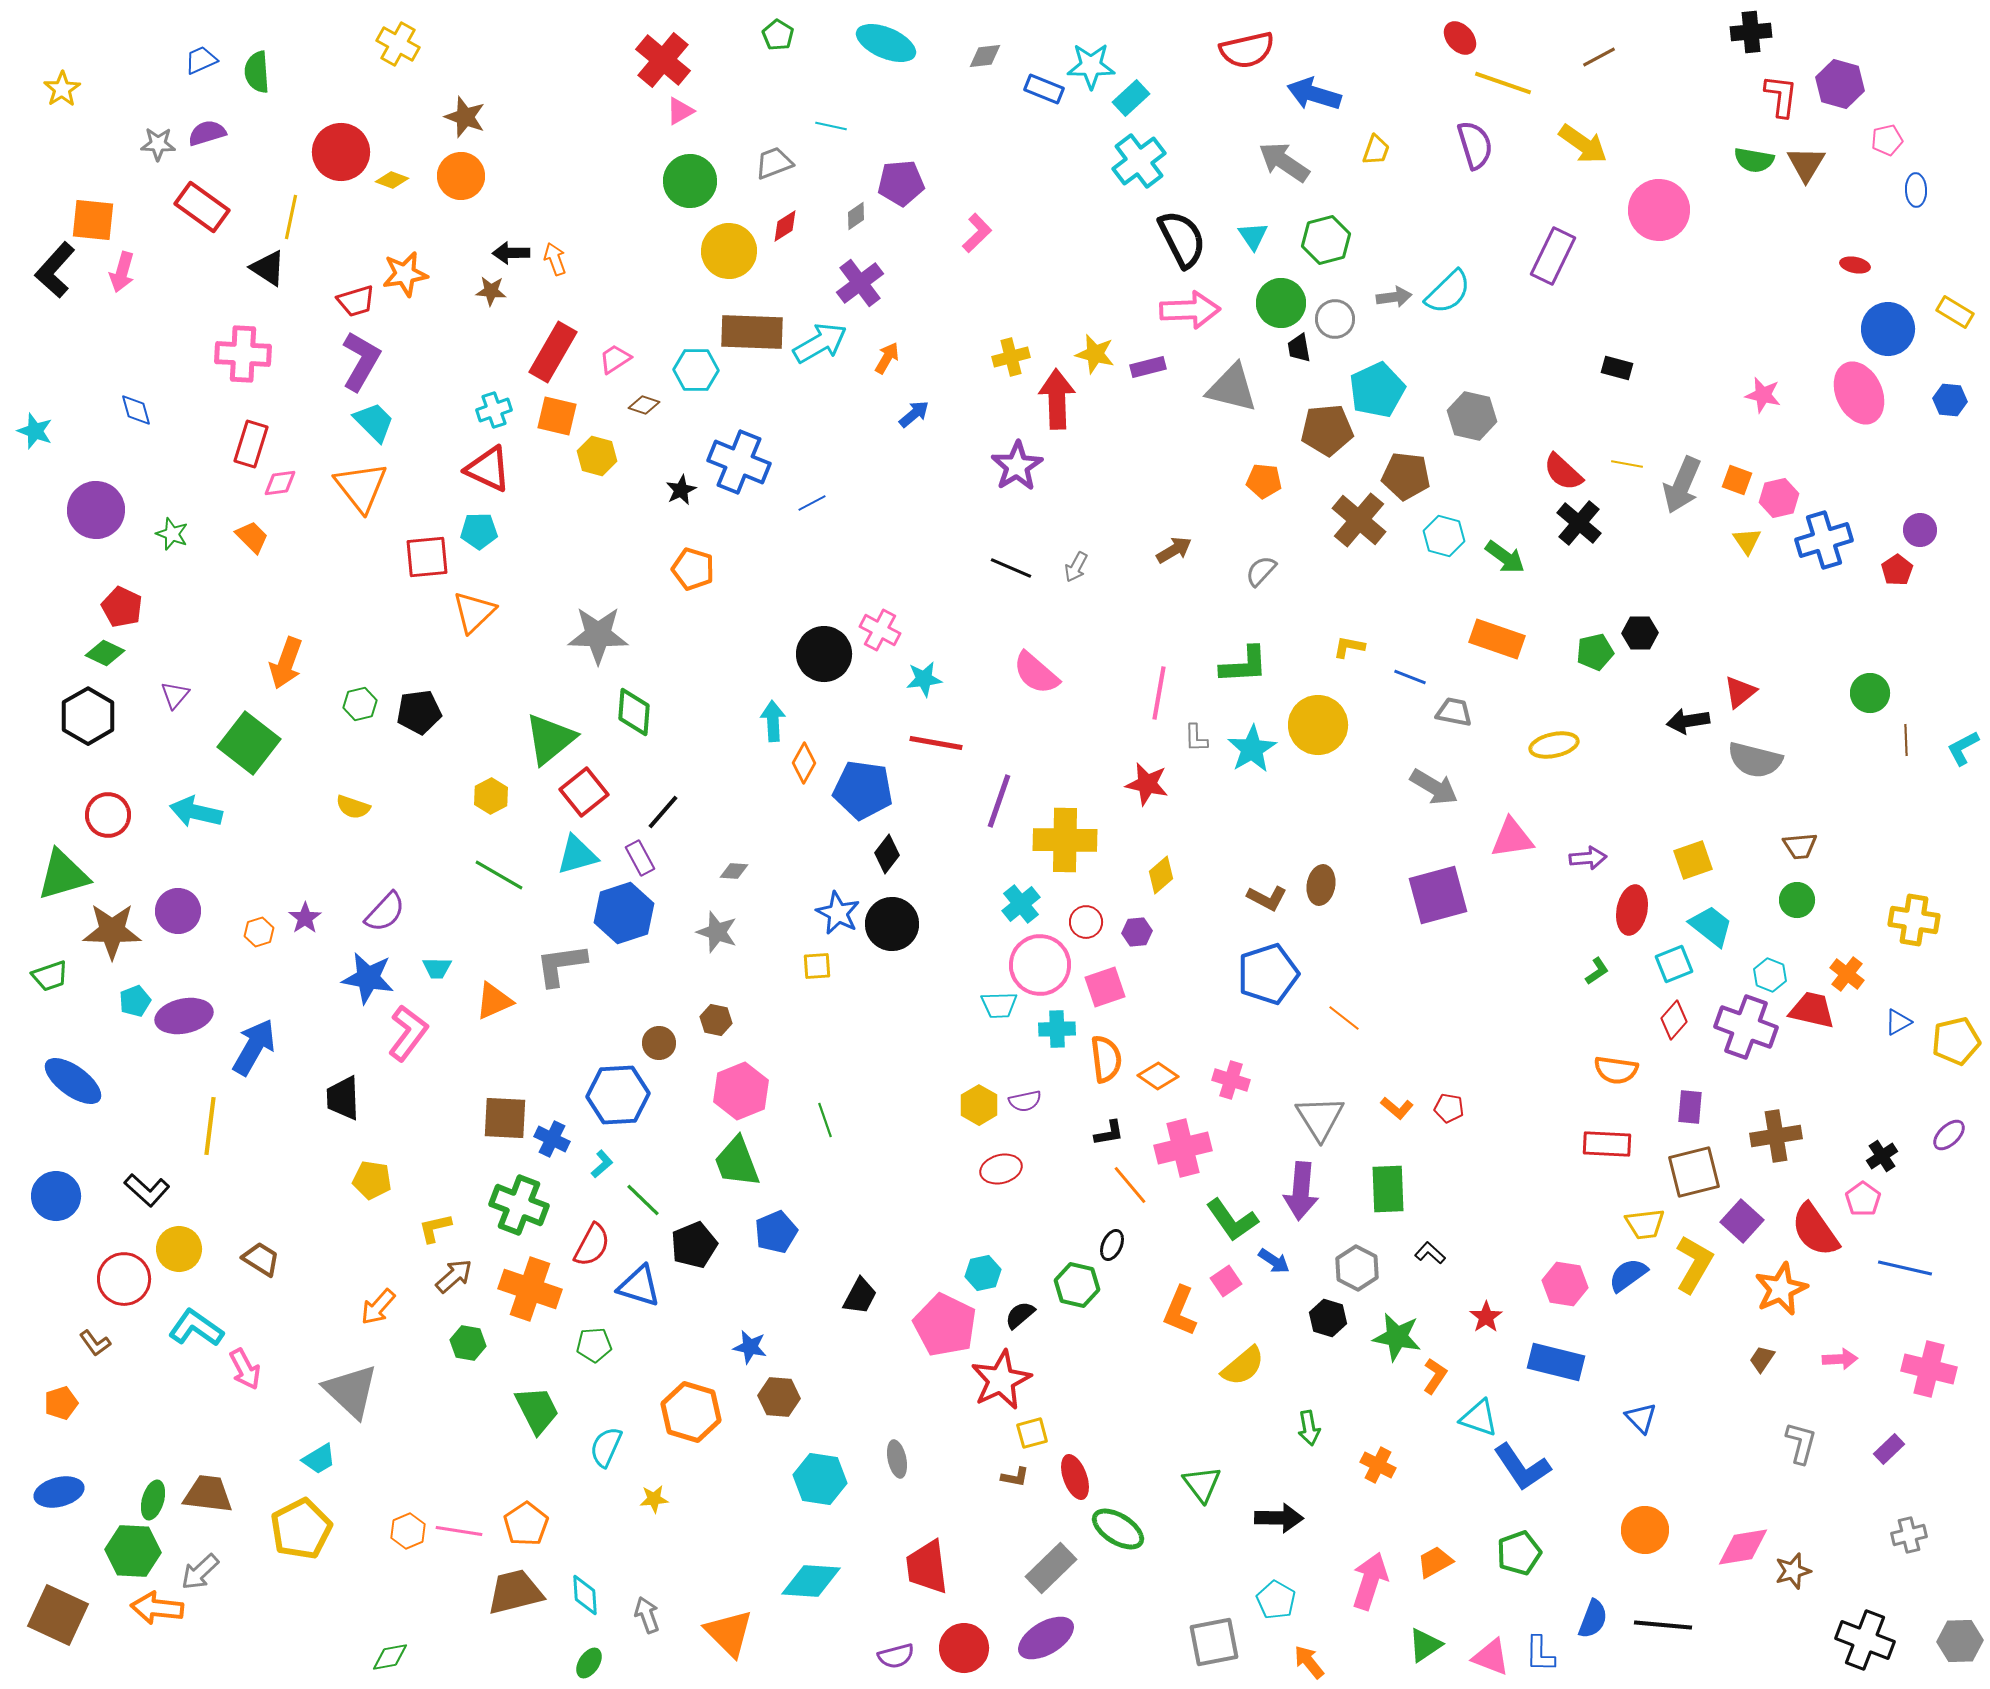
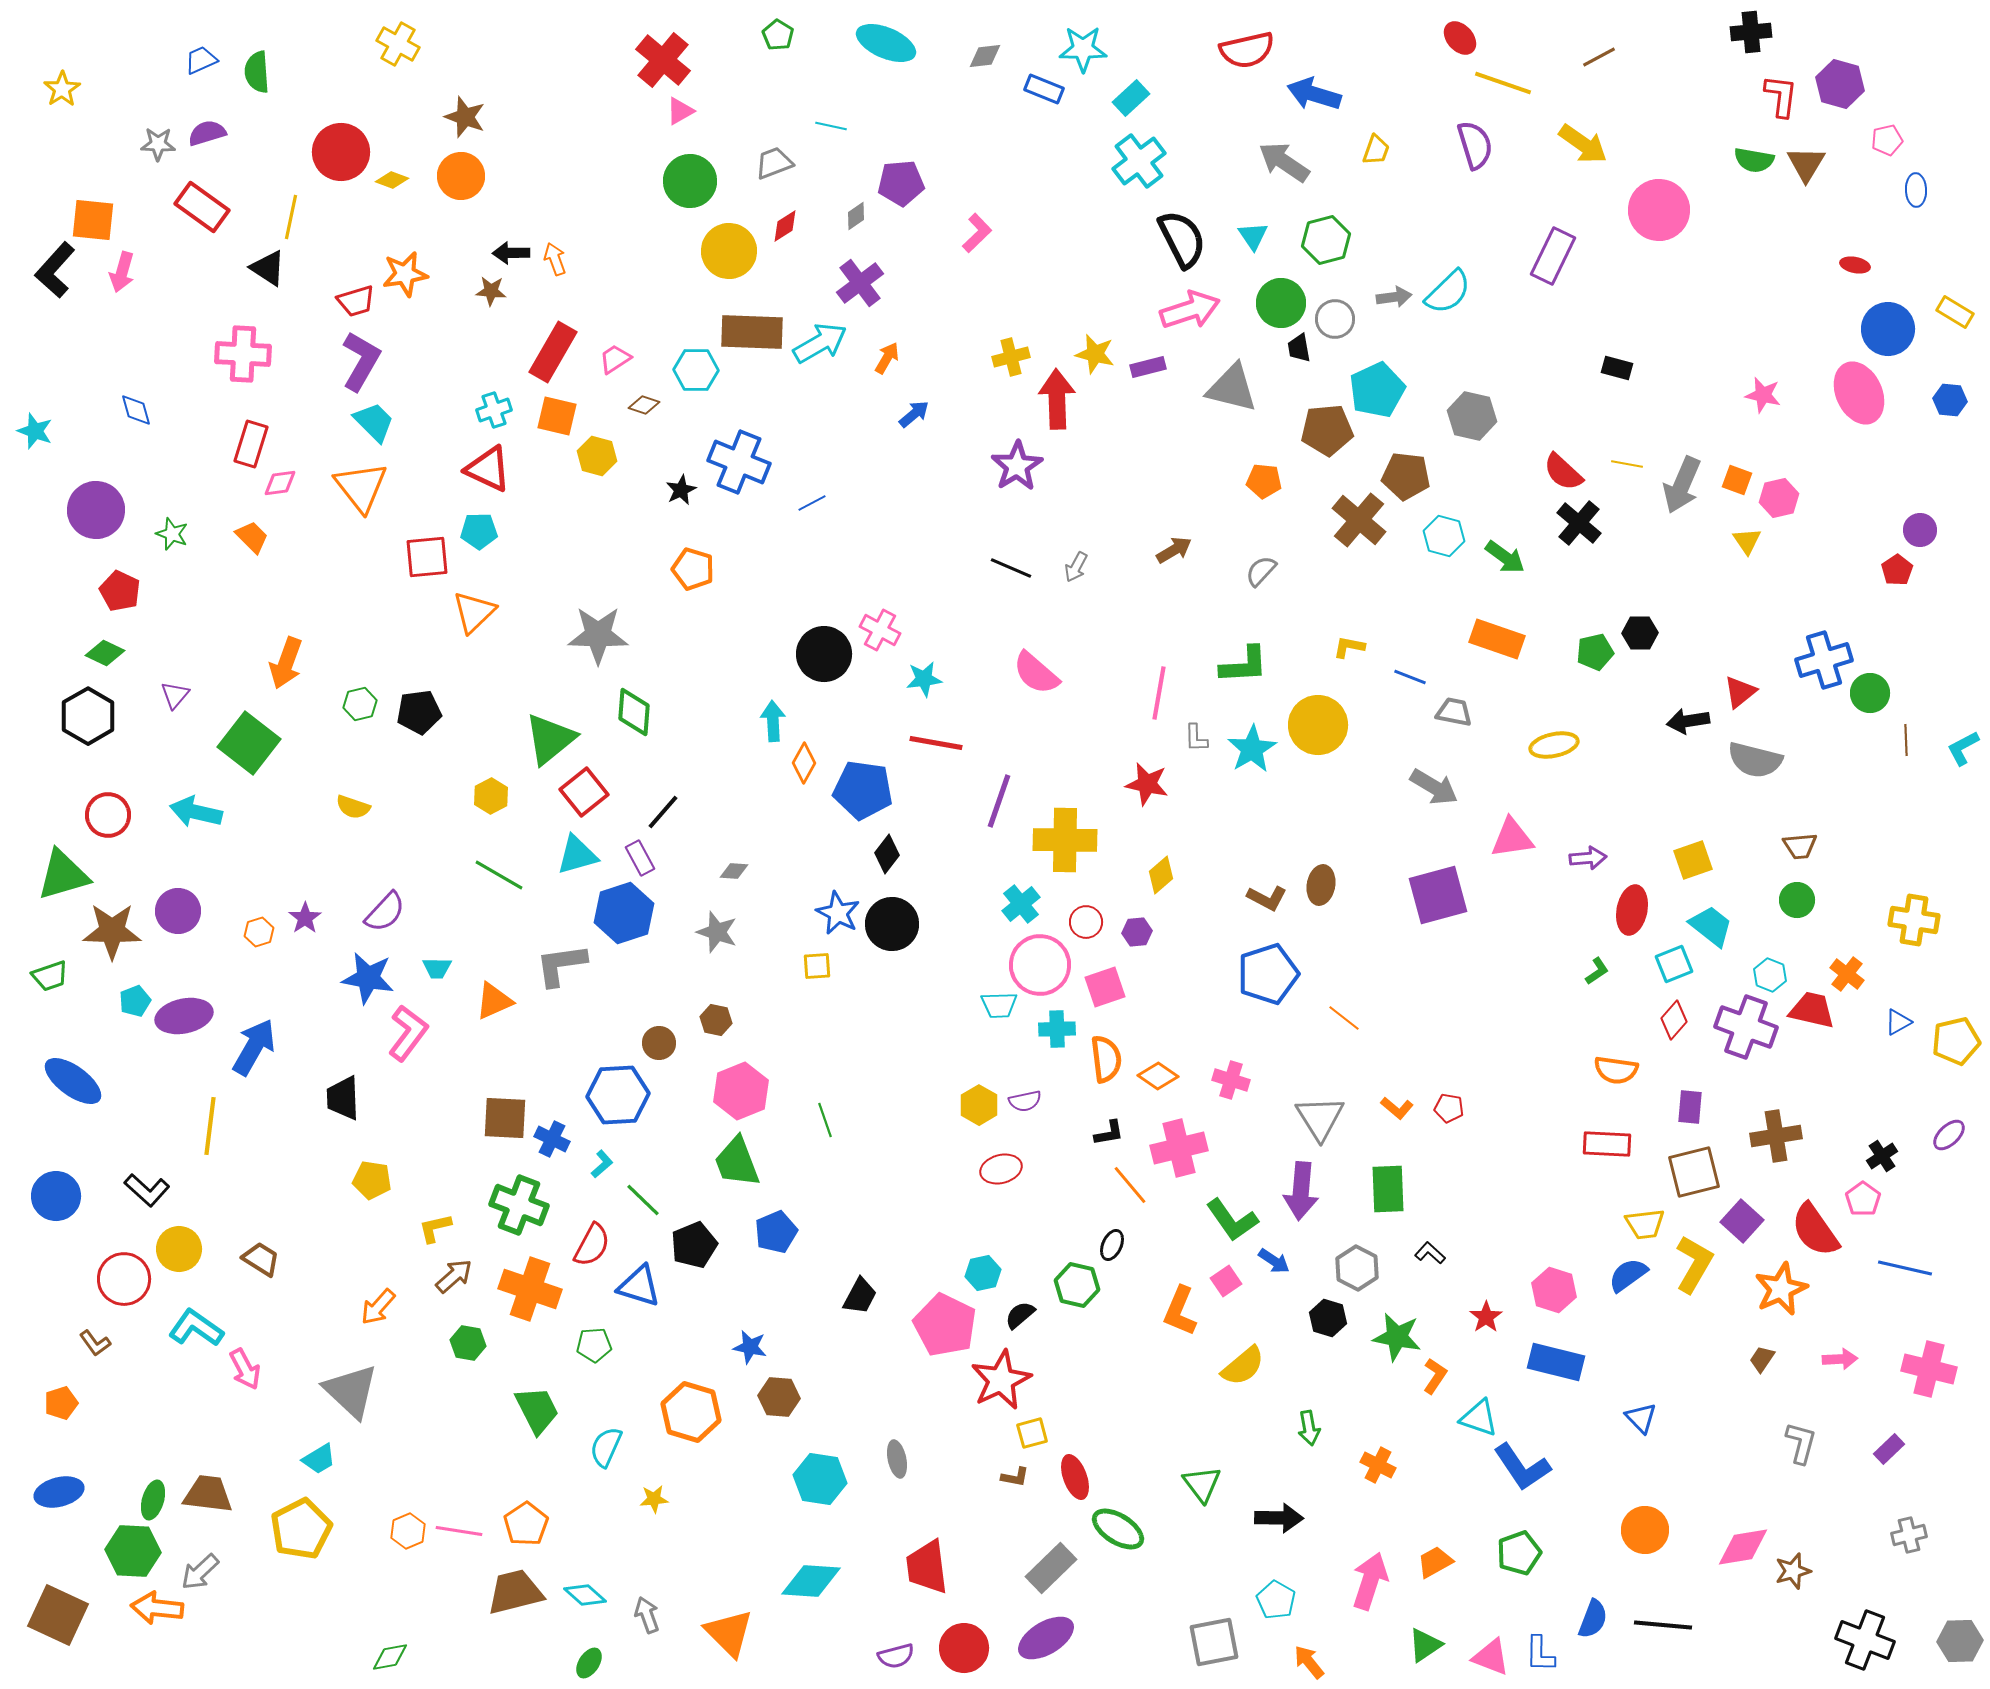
cyan star at (1091, 66): moved 8 px left, 17 px up
pink arrow at (1190, 310): rotated 16 degrees counterclockwise
blue cross at (1824, 540): moved 120 px down
red pentagon at (122, 607): moved 2 px left, 16 px up
pink cross at (1183, 1148): moved 4 px left
pink hexagon at (1565, 1284): moved 11 px left, 6 px down; rotated 9 degrees clockwise
cyan diamond at (585, 1595): rotated 45 degrees counterclockwise
